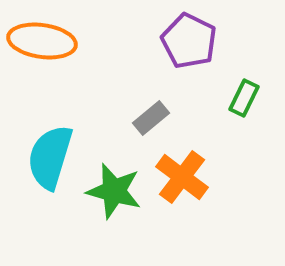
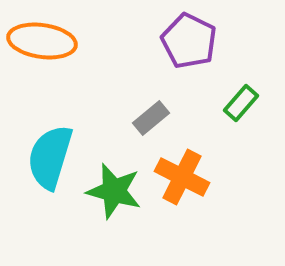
green rectangle: moved 3 px left, 5 px down; rotated 15 degrees clockwise
orange cross: rotated 10 degrees counterclockwise
